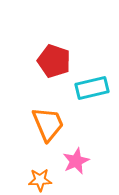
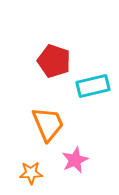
cyan rectangle: moved 1 px right, 2 px up
pink star: moved 1 px left, 1 px up
orange star: moved 9 px left, 7 px up
